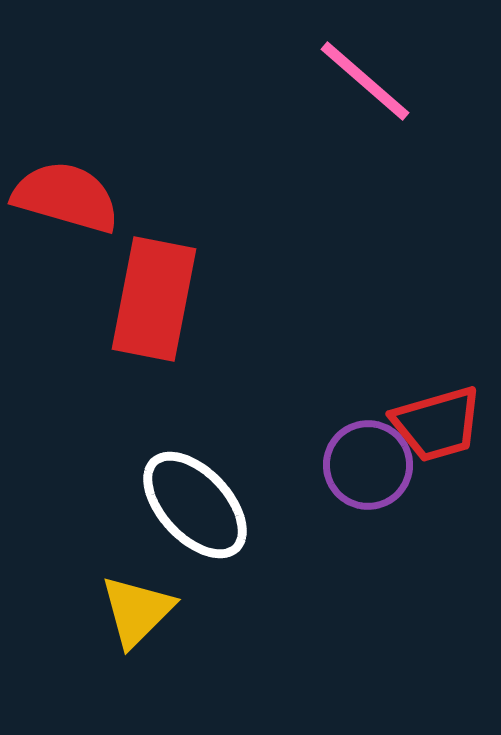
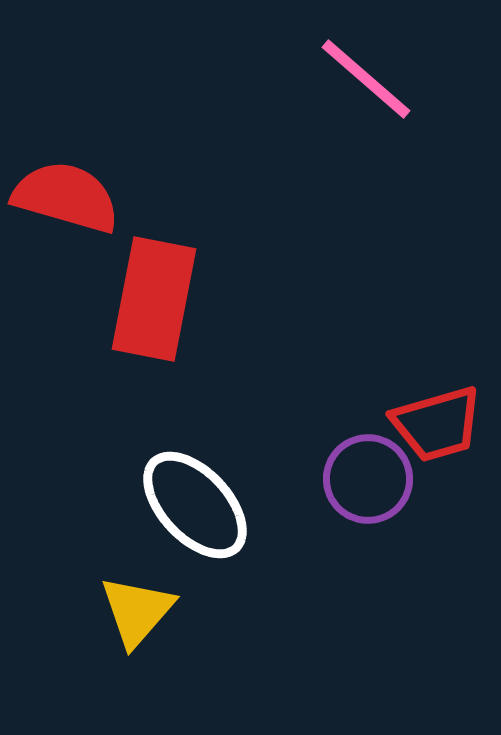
pink line: moved 1 px right, 2 px up
purple circle: moved 14 px down
yellow triangle: rotated 4 degrees counterclockwise
